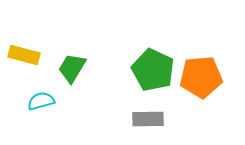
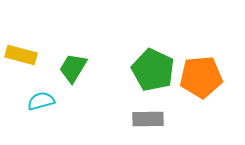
yellow rectangle: moved 3 px left
green trapezoid: moved 1 px right
